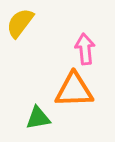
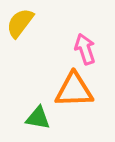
pink arrow: rotated 12 degrees counterclockwise
green triangle: rotated 20 degrees clockwise
